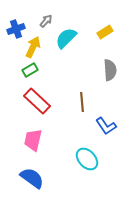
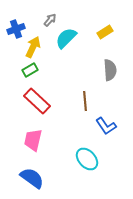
gray arrow: moved 4 px right, 1 px up
brown line: moved 3 px right, 1 px up
